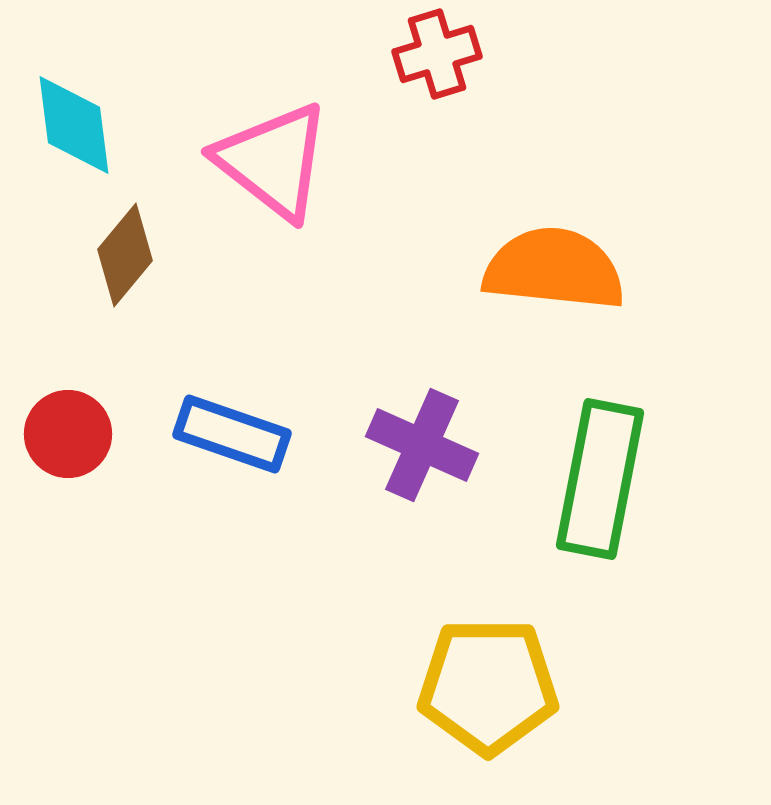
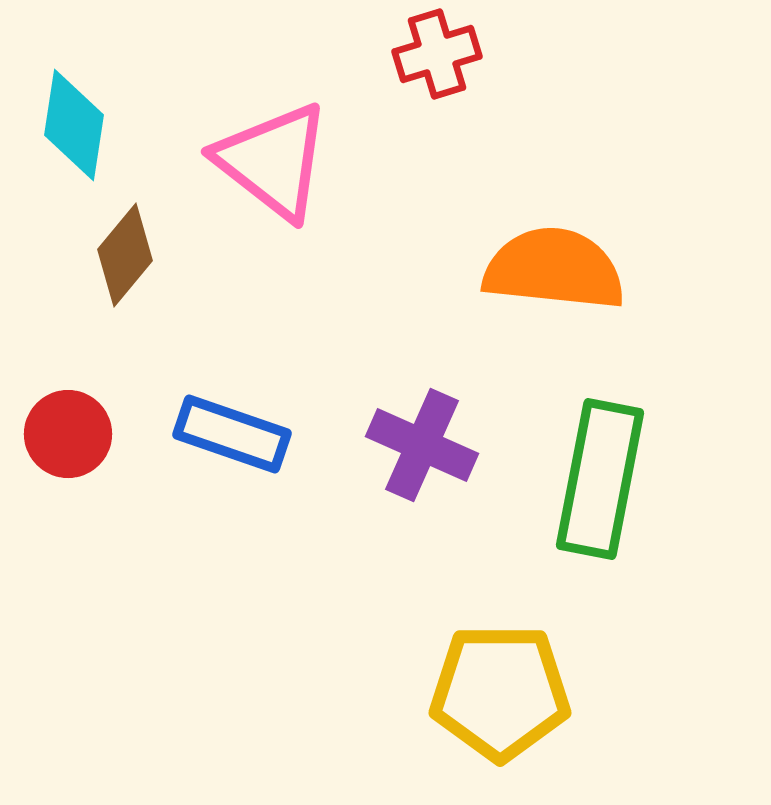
cyan diamond: rotated 16 degrees clockwise
yellow pentagon: moved 12 px right, 6 px down
